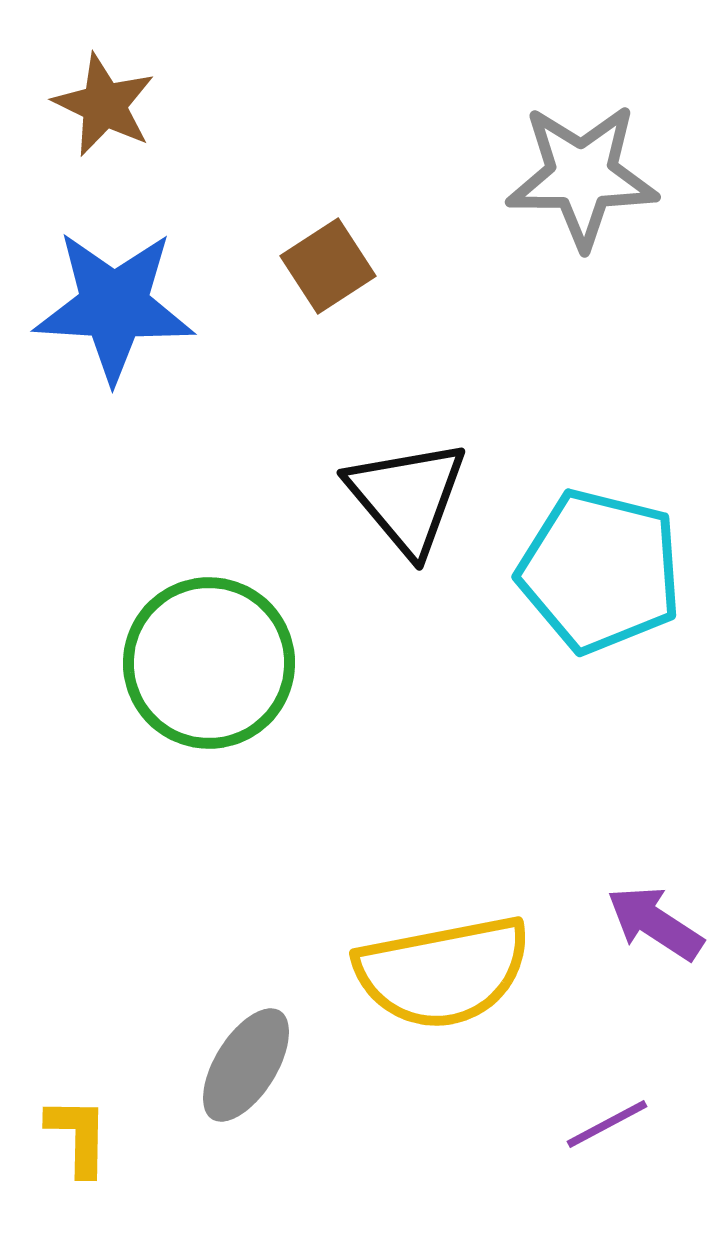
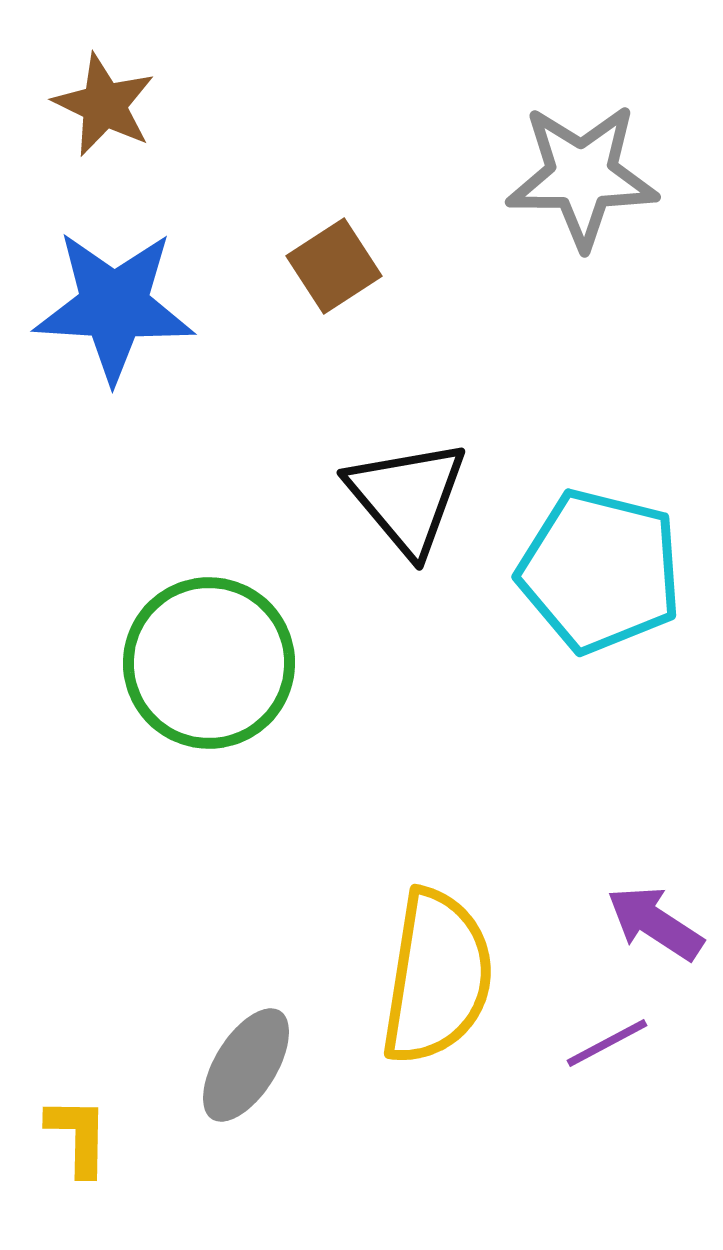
brown square: moved 6 px right
yellow semicircle: moved 6 px left, 5 px down; rotated 70 degrees counterclockwise
purple line: moved 81 px up
